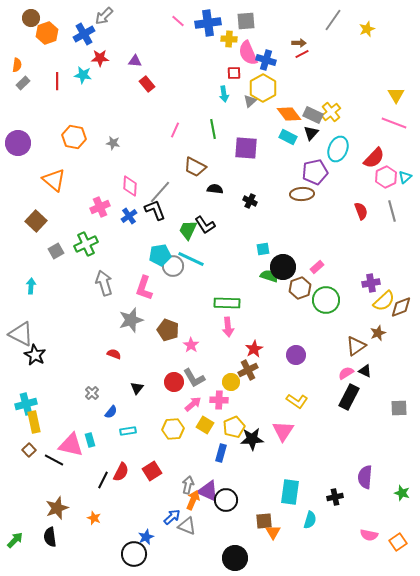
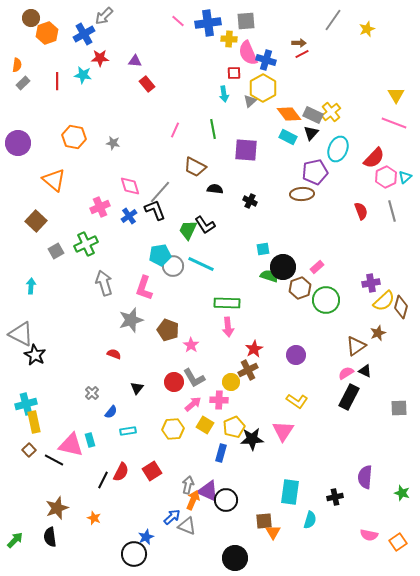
purple square at (246, 148): moved 2 px down
pink diamond at (130, 186): rotated 20 degrees counterclockwise
cyan line at (191, 259): moved 10 px right, 5 px down
brown diamond at (401, 307): rotated 55 degrees counterclockwise
